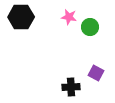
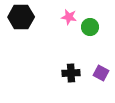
purple square: moved 5 px right
black cross: moved 14 px up
